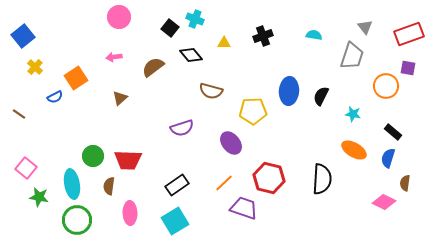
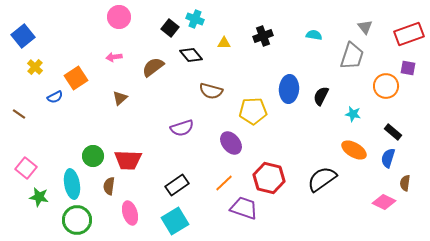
blue ellipse at (289, 91): moved 2 px up
black semicircle at (322, 179): rotated 128 degrees counterclockwise
pink ellipse at (130, 213): rotated 15 degrees counterclockwise
